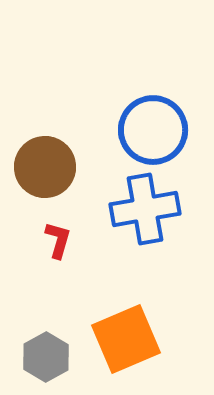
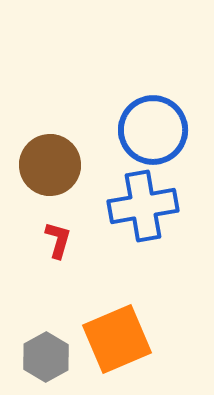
brown circle: moved 5 px right, 2 px up
blue cross: moved 2 px left, 3 px up
orange square: moved 9 px left
